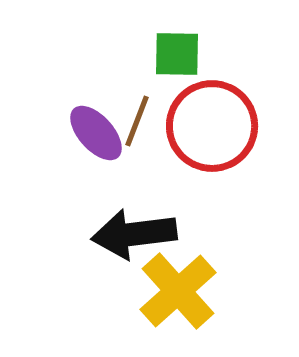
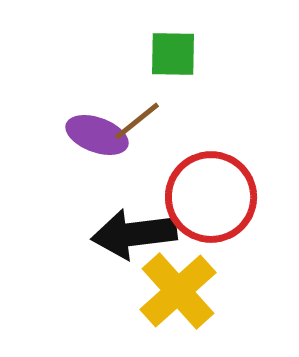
green square: moved 4 px left
brown line: rotated 30 degrees clockwise
red circle: moved 1 px left, 71 px down
purple ellipse: moved 1 px right, 2 px down; rotated 28 degrees counterclockwise
